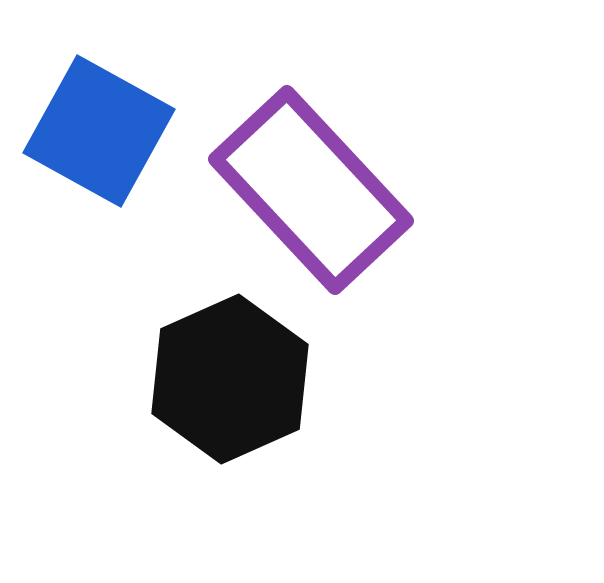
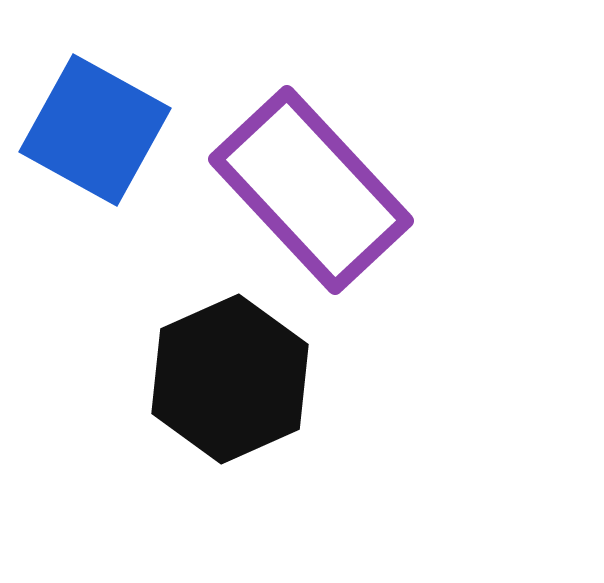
blue square: moved 4 px left, 1 px up
